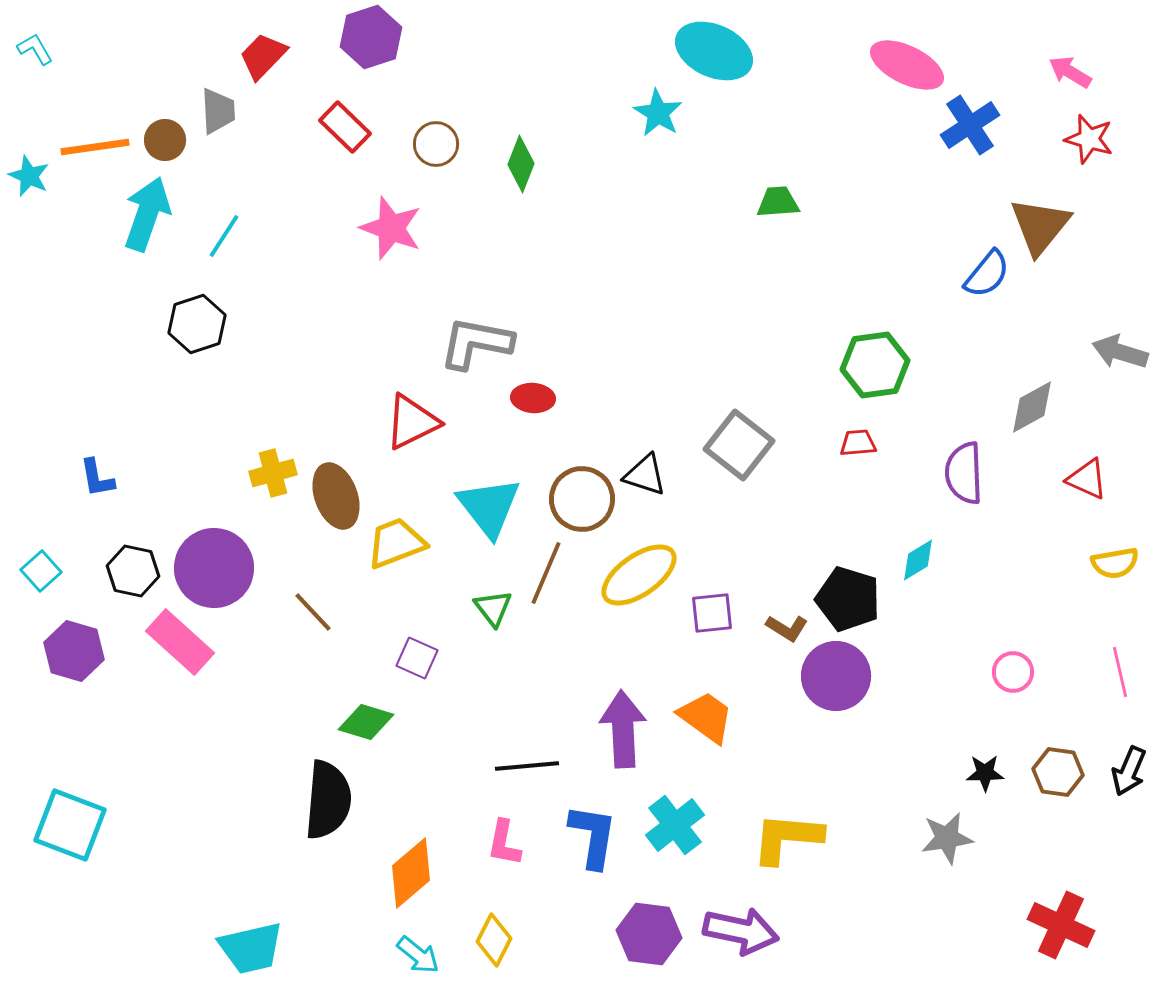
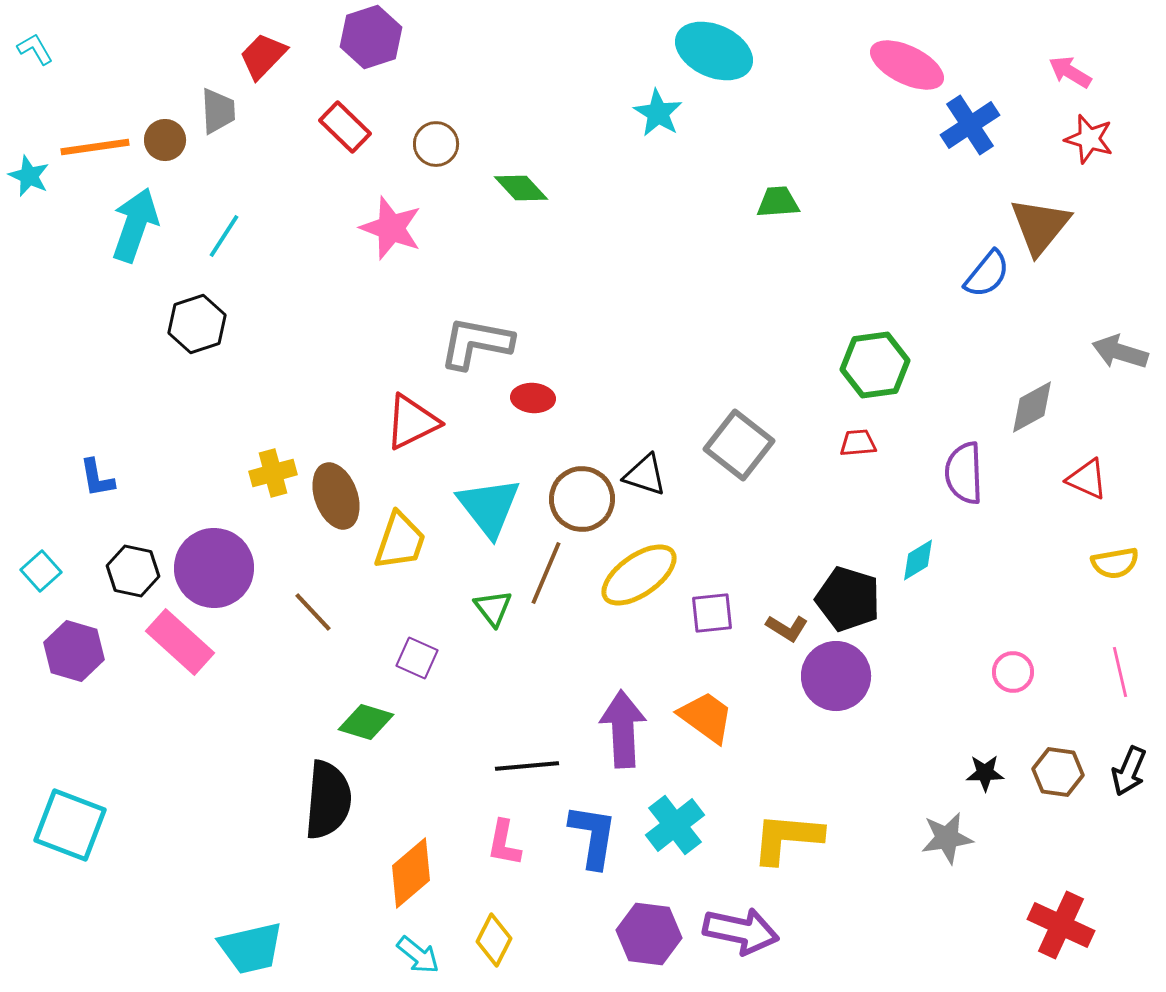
green diamond at (521, 164): moved 24 px down; rotated 64 degrees counterclockwise
cyan arrow at (147, 214): moved 12 px left, 11 px down
yellow trapezoid at (396, 543): moved 4 px right, 2 px up; rotated 130 degrees clockwise
